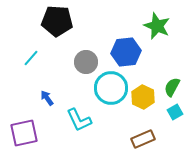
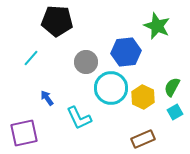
cyan L-shape: moved 2 px up
